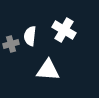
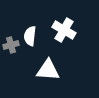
gray cross: moved 1 px down
